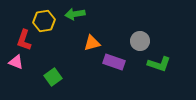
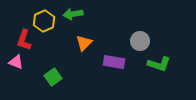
green arrow: moved 2 px left
yellow hexagon: rotated 15 degrees counterclockwise
orange triangle: moved 8 px left; rotated 30 degrees counterclockwise
purple rectangle: rotated 10 degrees counterclockwise
